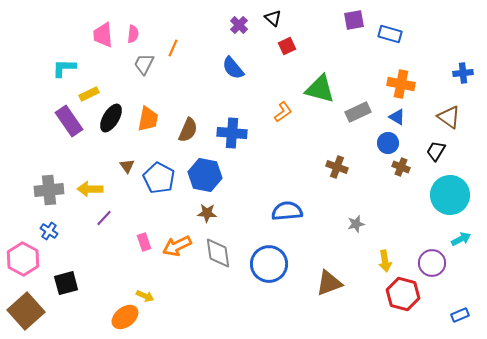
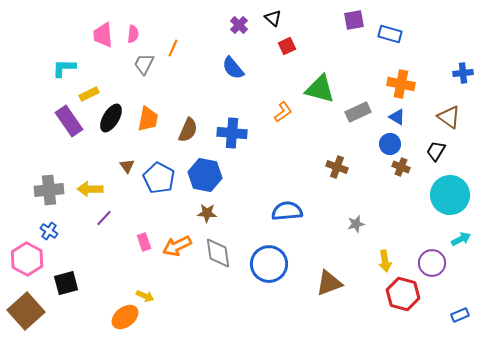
blue circle at (388, 143): moved 2 px right, 1 px down
pink hexagon at (23, 259): moved 4 px right
